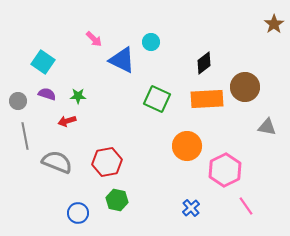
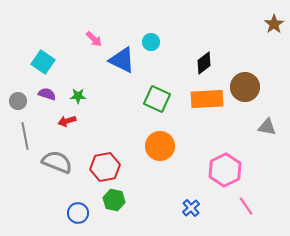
orange circle: moved 27 px left
red hexagon: moved 2 px left, 5 px down
green hexagon: moved 3 px left
